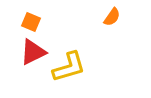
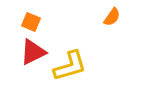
yellow L-shape: moved 1 px right, 1 px up
